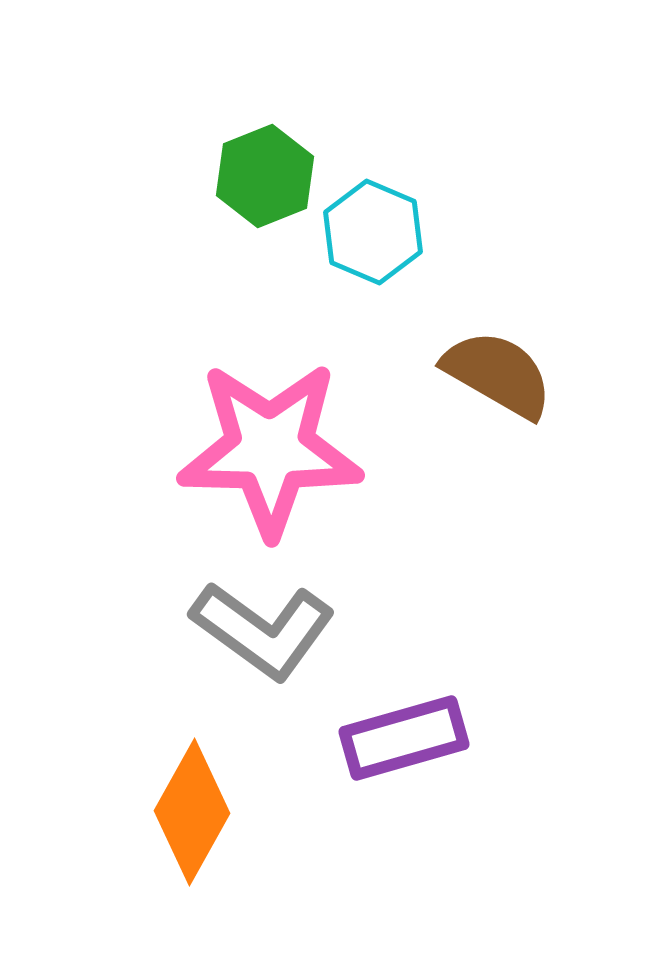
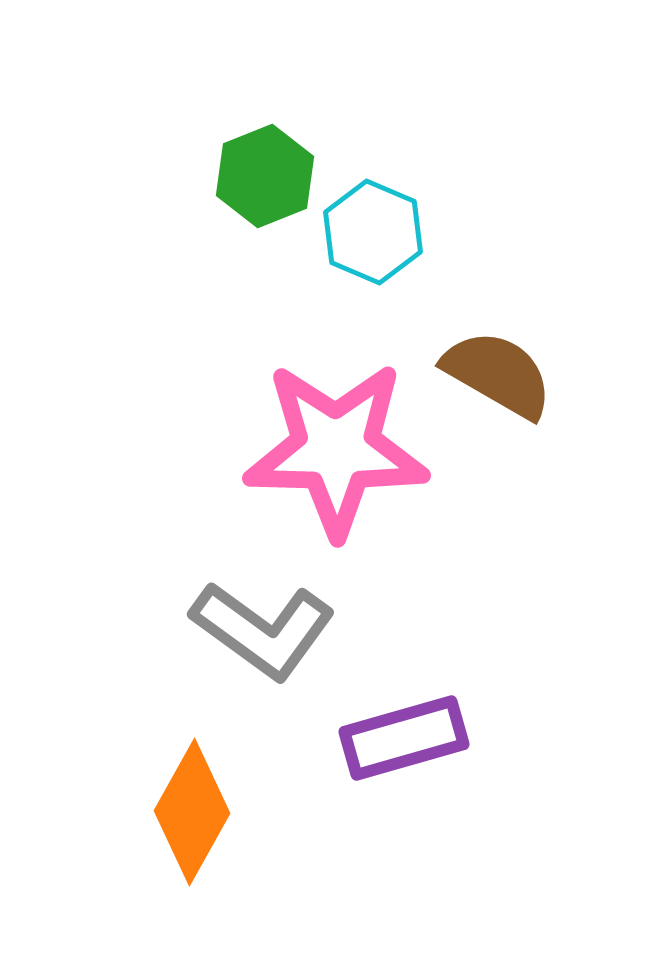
pink star: moved 66 px right
